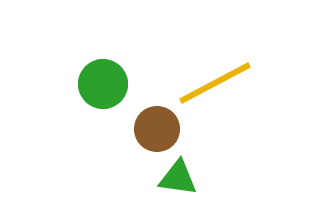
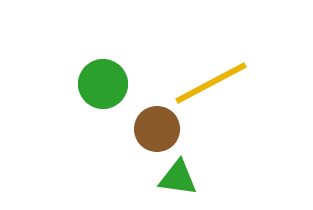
yellow line: moved 4 px left
